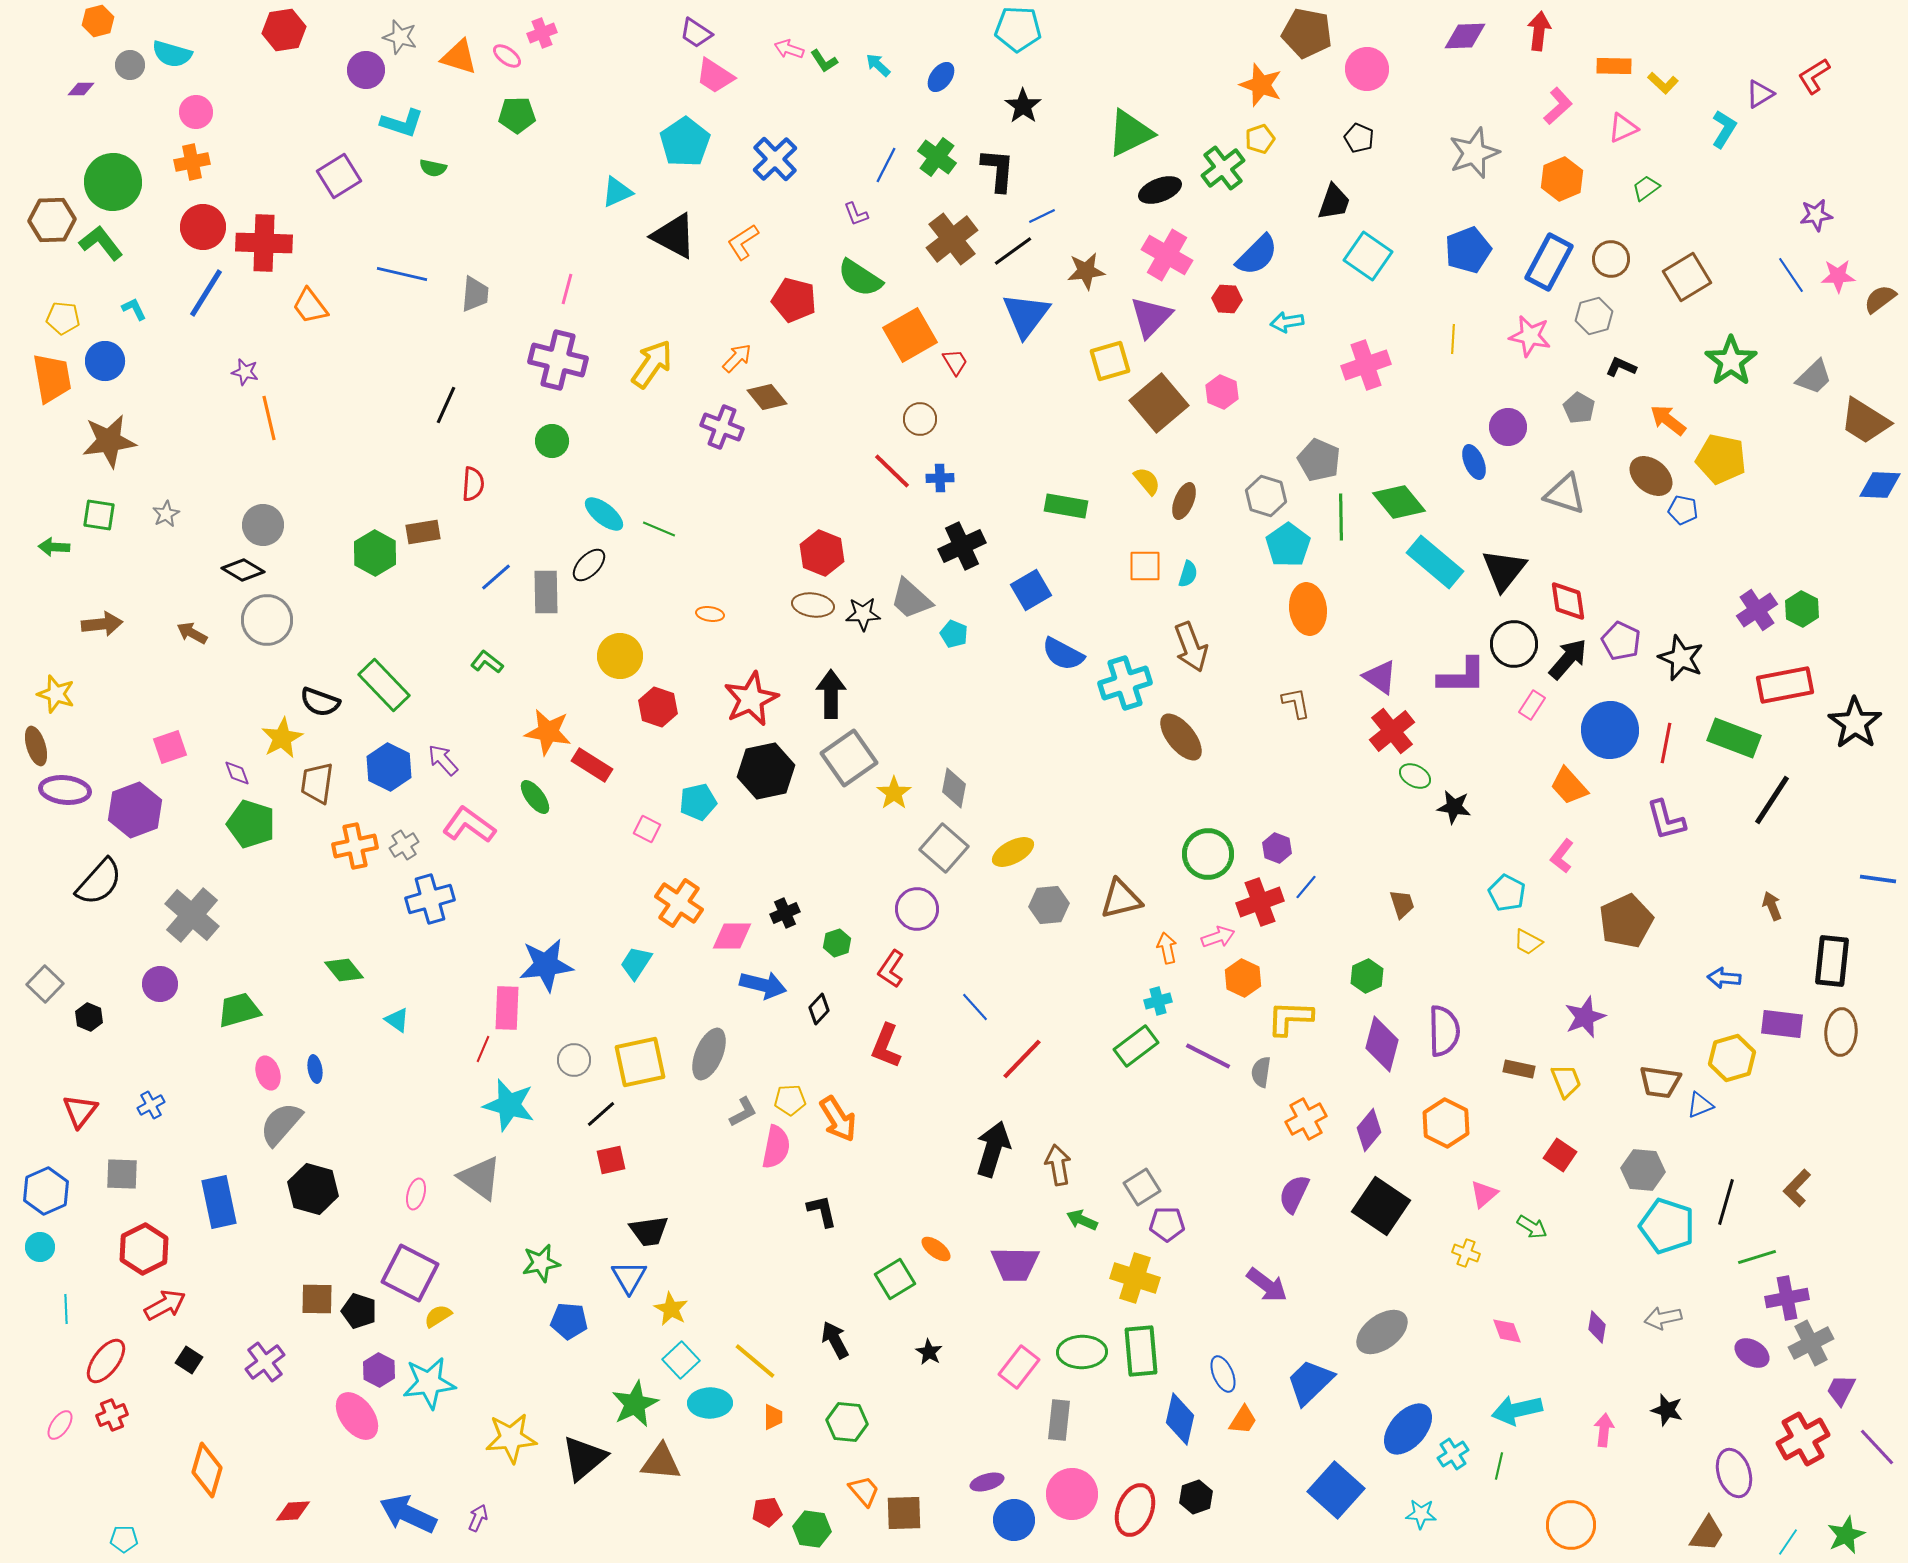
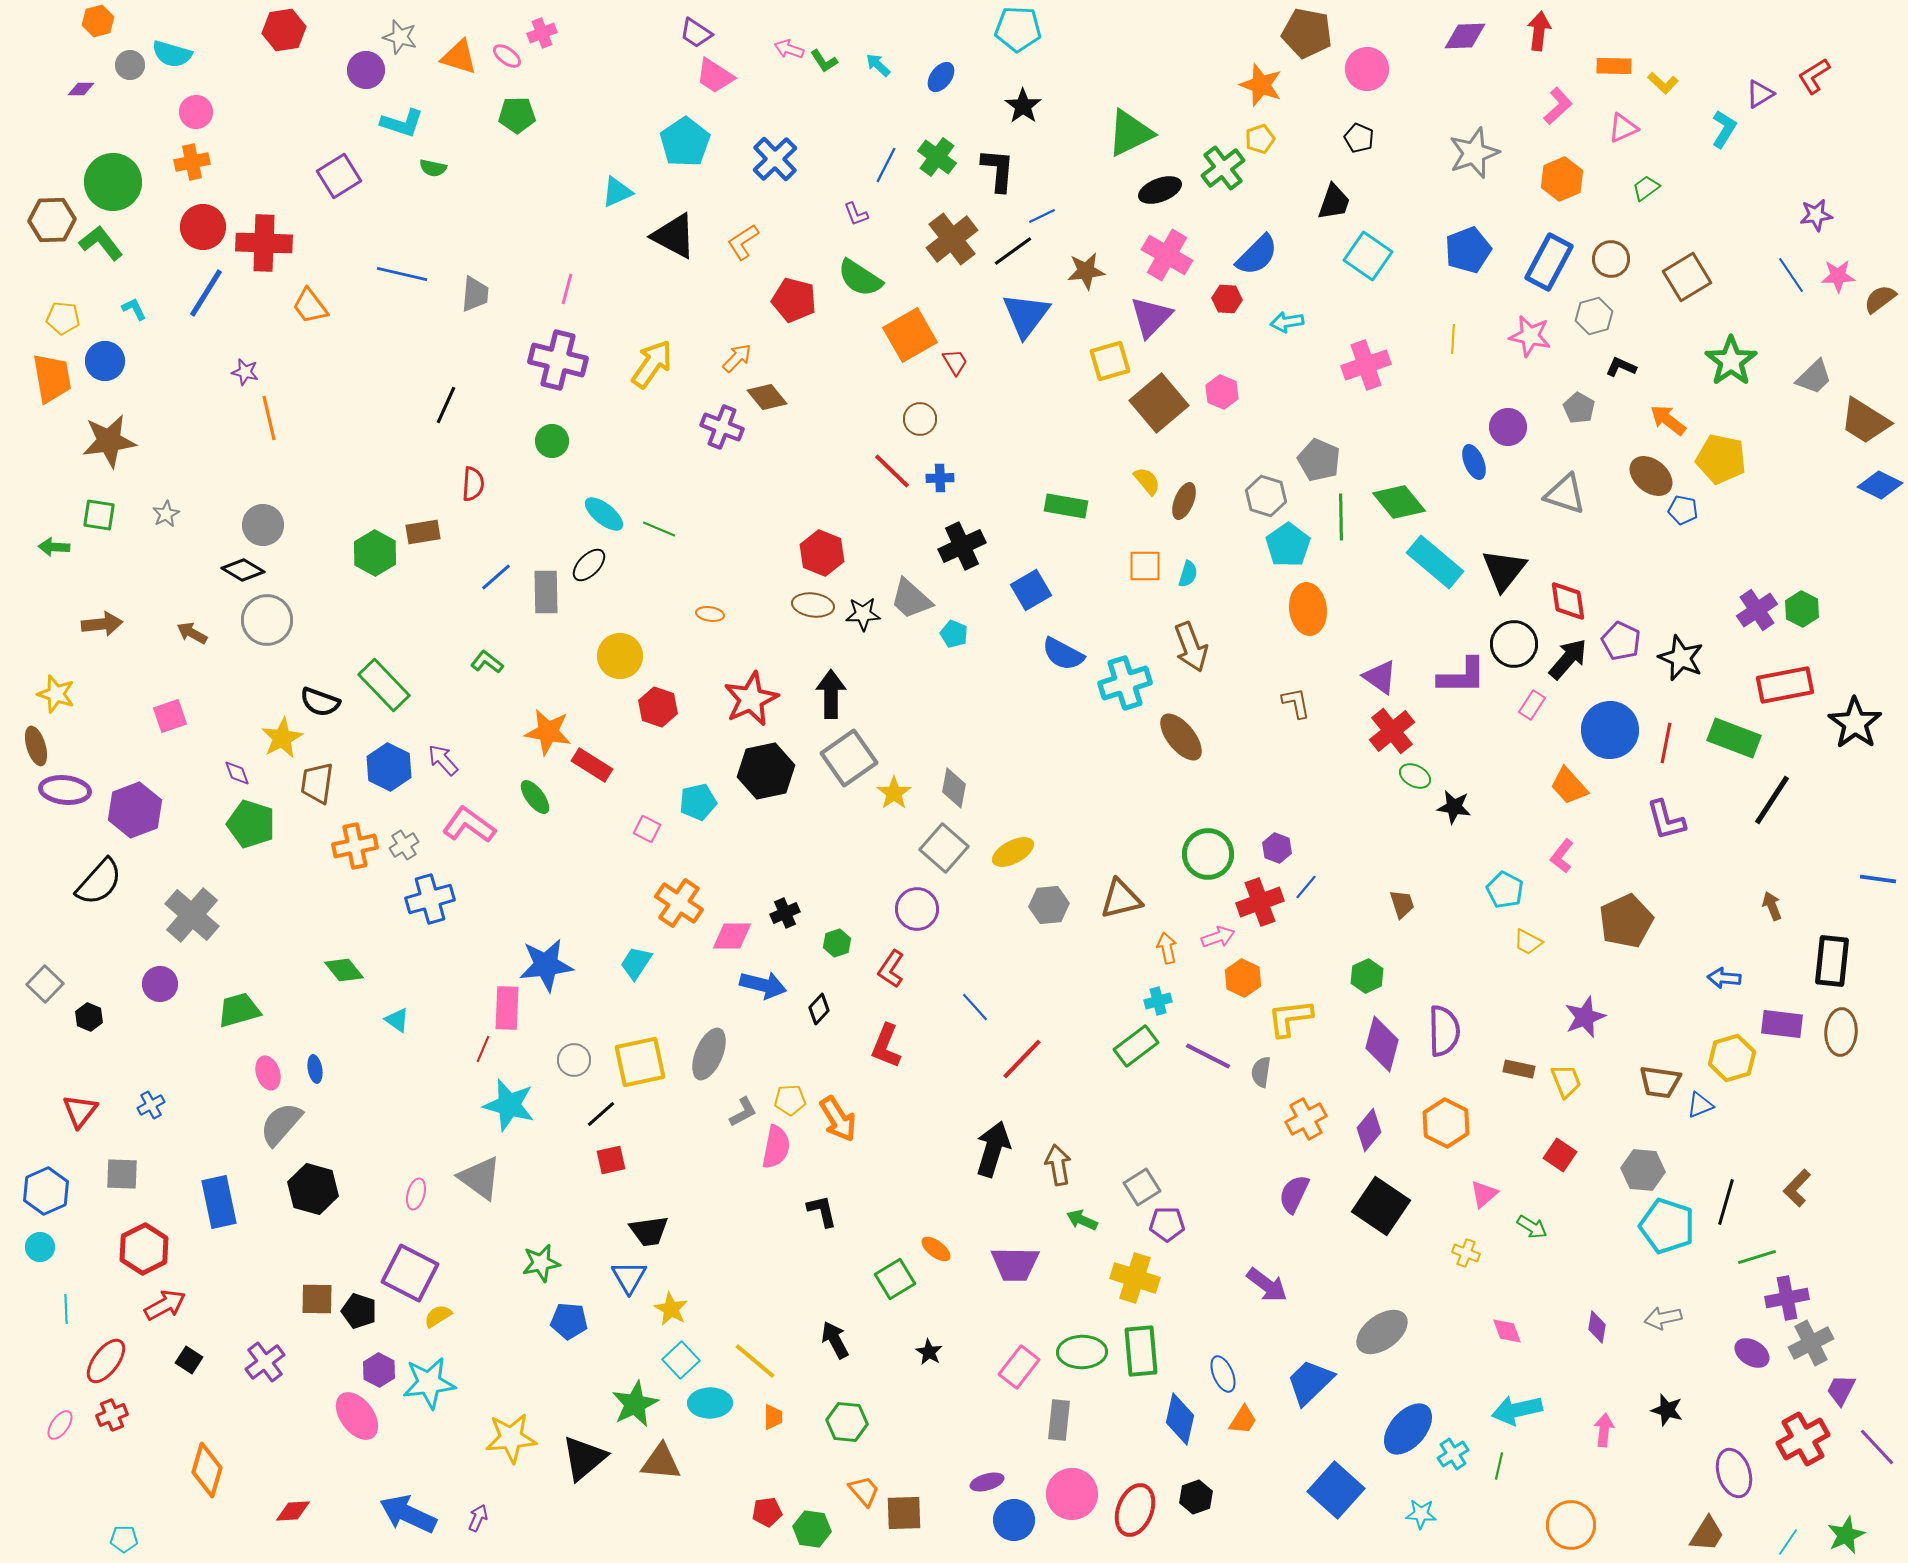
blue diamond at (1880, 485): rotated 24 degrees clockwise
pink square at (170, 747): moved 31 px up
cyan pentagon at (1507, 893): moved 2 px left, 3 px up
yellow L-shape at (1290, 1018): rotated 9 degrees counterclockwise
